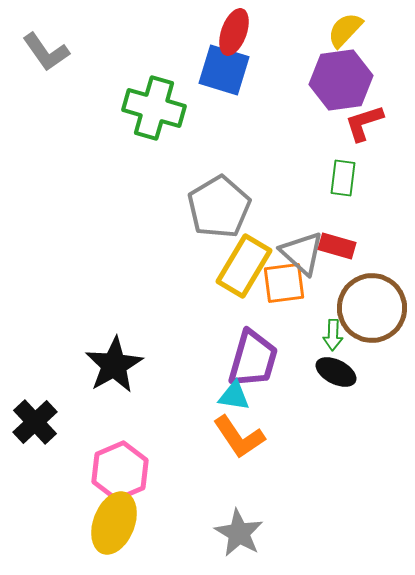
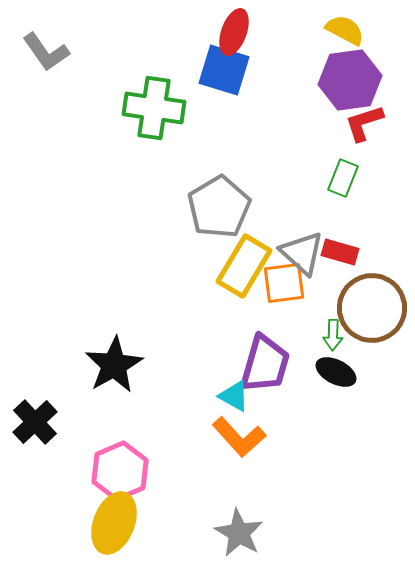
yellow semicircle: rotated 75 degrees clockwise
purple hexagon: moved 9 px right
green cross: rotated 8 degrees counterclockwise
green rectangle: rotated 15 degrees clockwise
red rectangle: moved 3 px right, 6 px down
purple trapezoid: moved 12 px right, 5 px down
cyan triangle: rotated 20 degrees clockwise
orange L-shape: rotated 8 degrees counterclockwise
